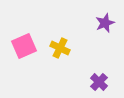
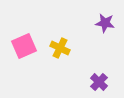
purple star: rotated 30 degrees clockwise
